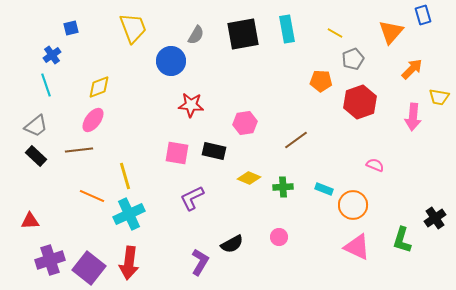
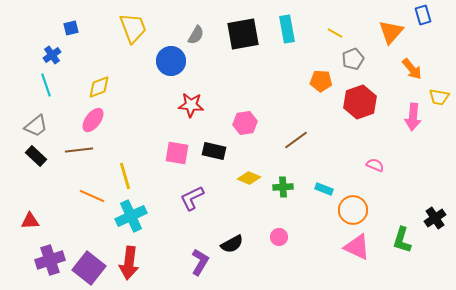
orange arrow at (412, 69): rotated 95 degrees clockwise
orange circle at (353, 205): moved 5 px down
cyan cross at (129, 214): moved 2 px right, 2 px down
